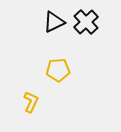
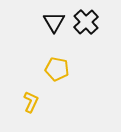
black triangle: rotated 35 degrees counterclockwise
yellow pentagon: moved 1 px left, 1 px up; rotated 15 degrees clockwise
